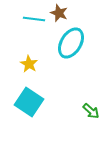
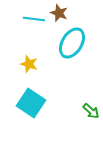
cyan ellipse: moved 1 px right
yellow star: rotated 12 degrees counterclockwise
cyan square: moved 2 px right, 1 px down
